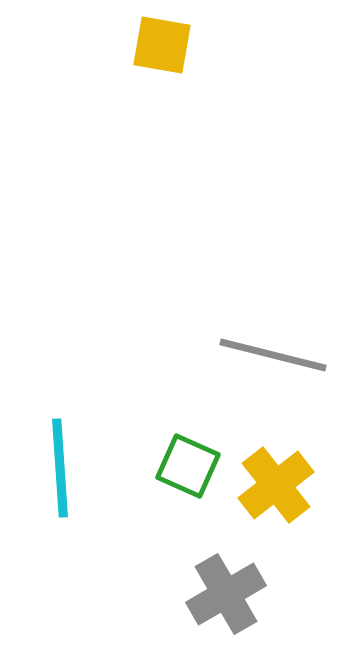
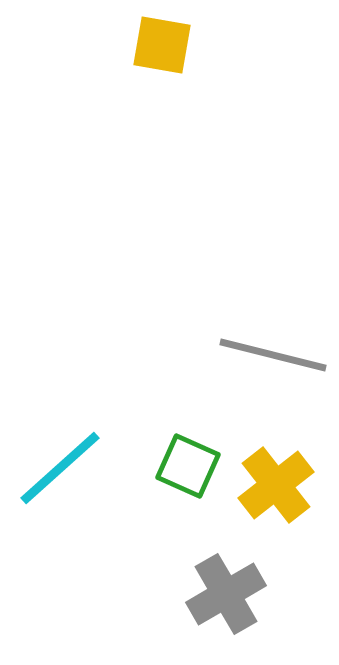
cyan line: rotated 52 degrees clockwise
